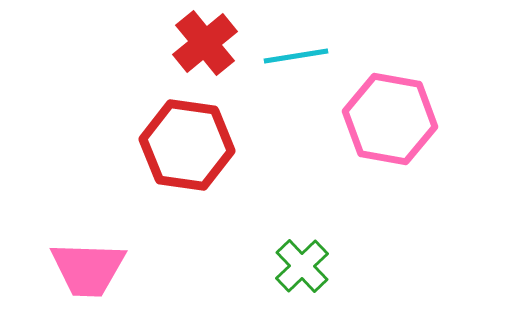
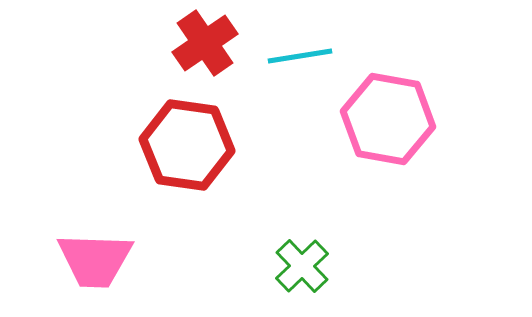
red cross: rotated 4 degrees clockwise
cyan line: moved 4 px right
pink hexagon: moved 2 px left
pink trapezoid: moved 7 px right, 9 px up
